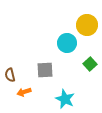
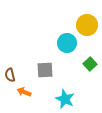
orange arrow: rotated 40 degrees clockwise
